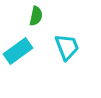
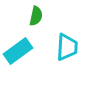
cyan trapezoid: rotated 24 degrees clockwise
